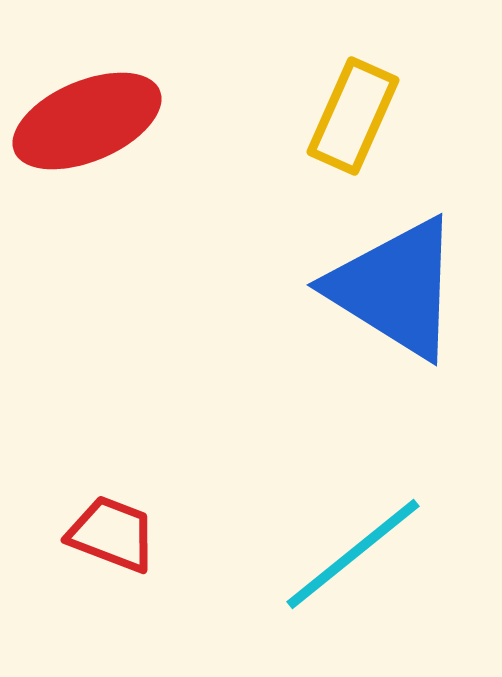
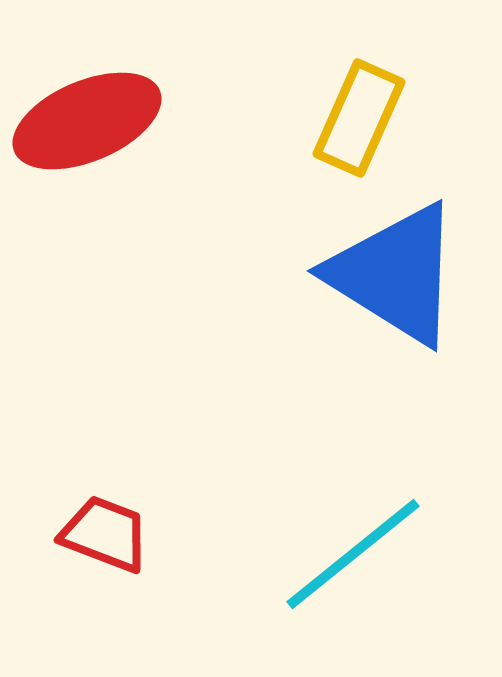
yellow rectangle: moved 6 px right, 2 px down
blue triangle: moved 14 px up
red trapezoid: moved 7 px left
